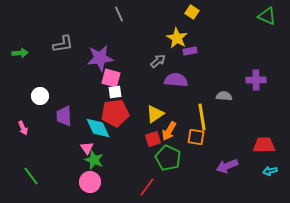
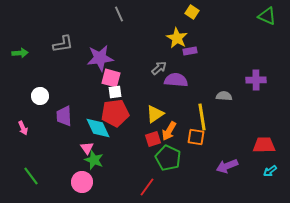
gray arrow: moved 1 px right, 7 px down
cyan arrow: rotated 24 degrees counterclockwise
pink circle: moved 8 px left
